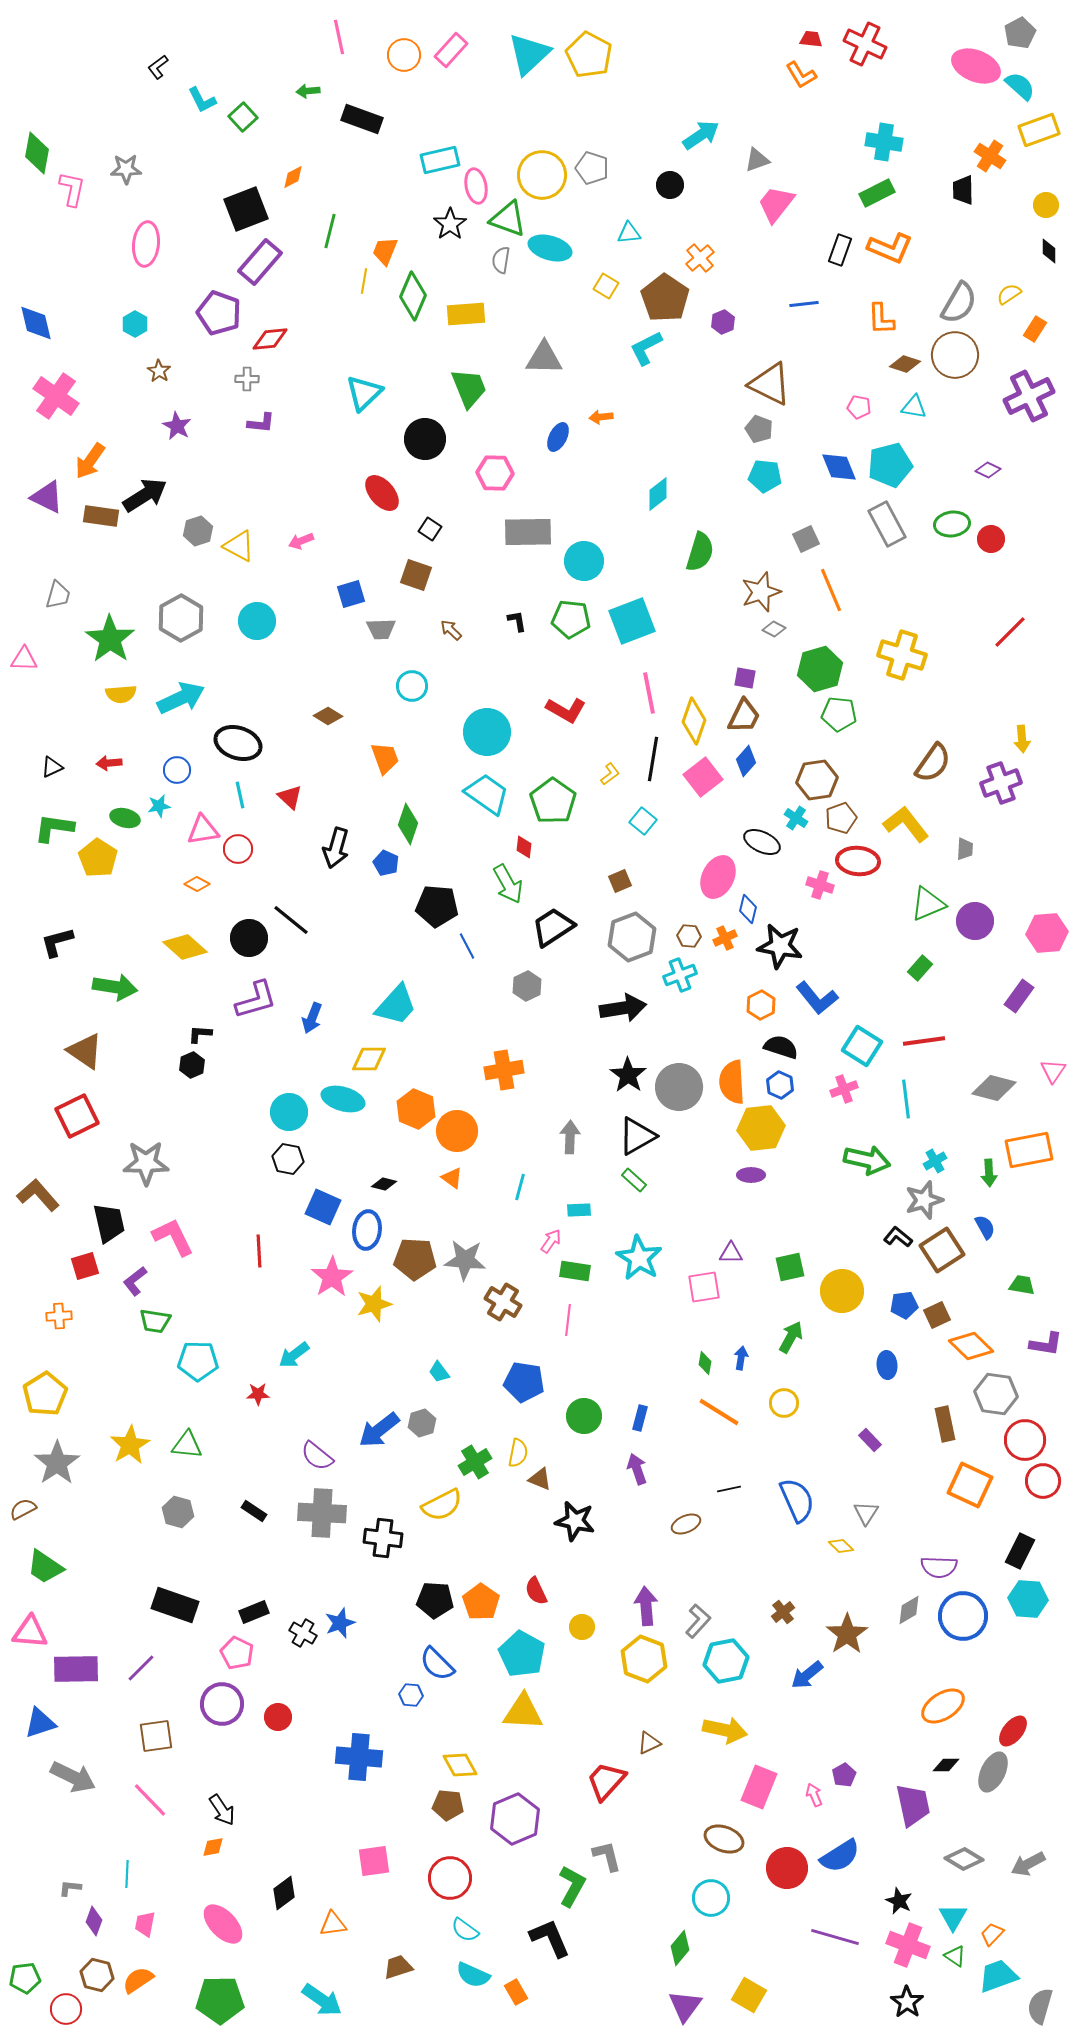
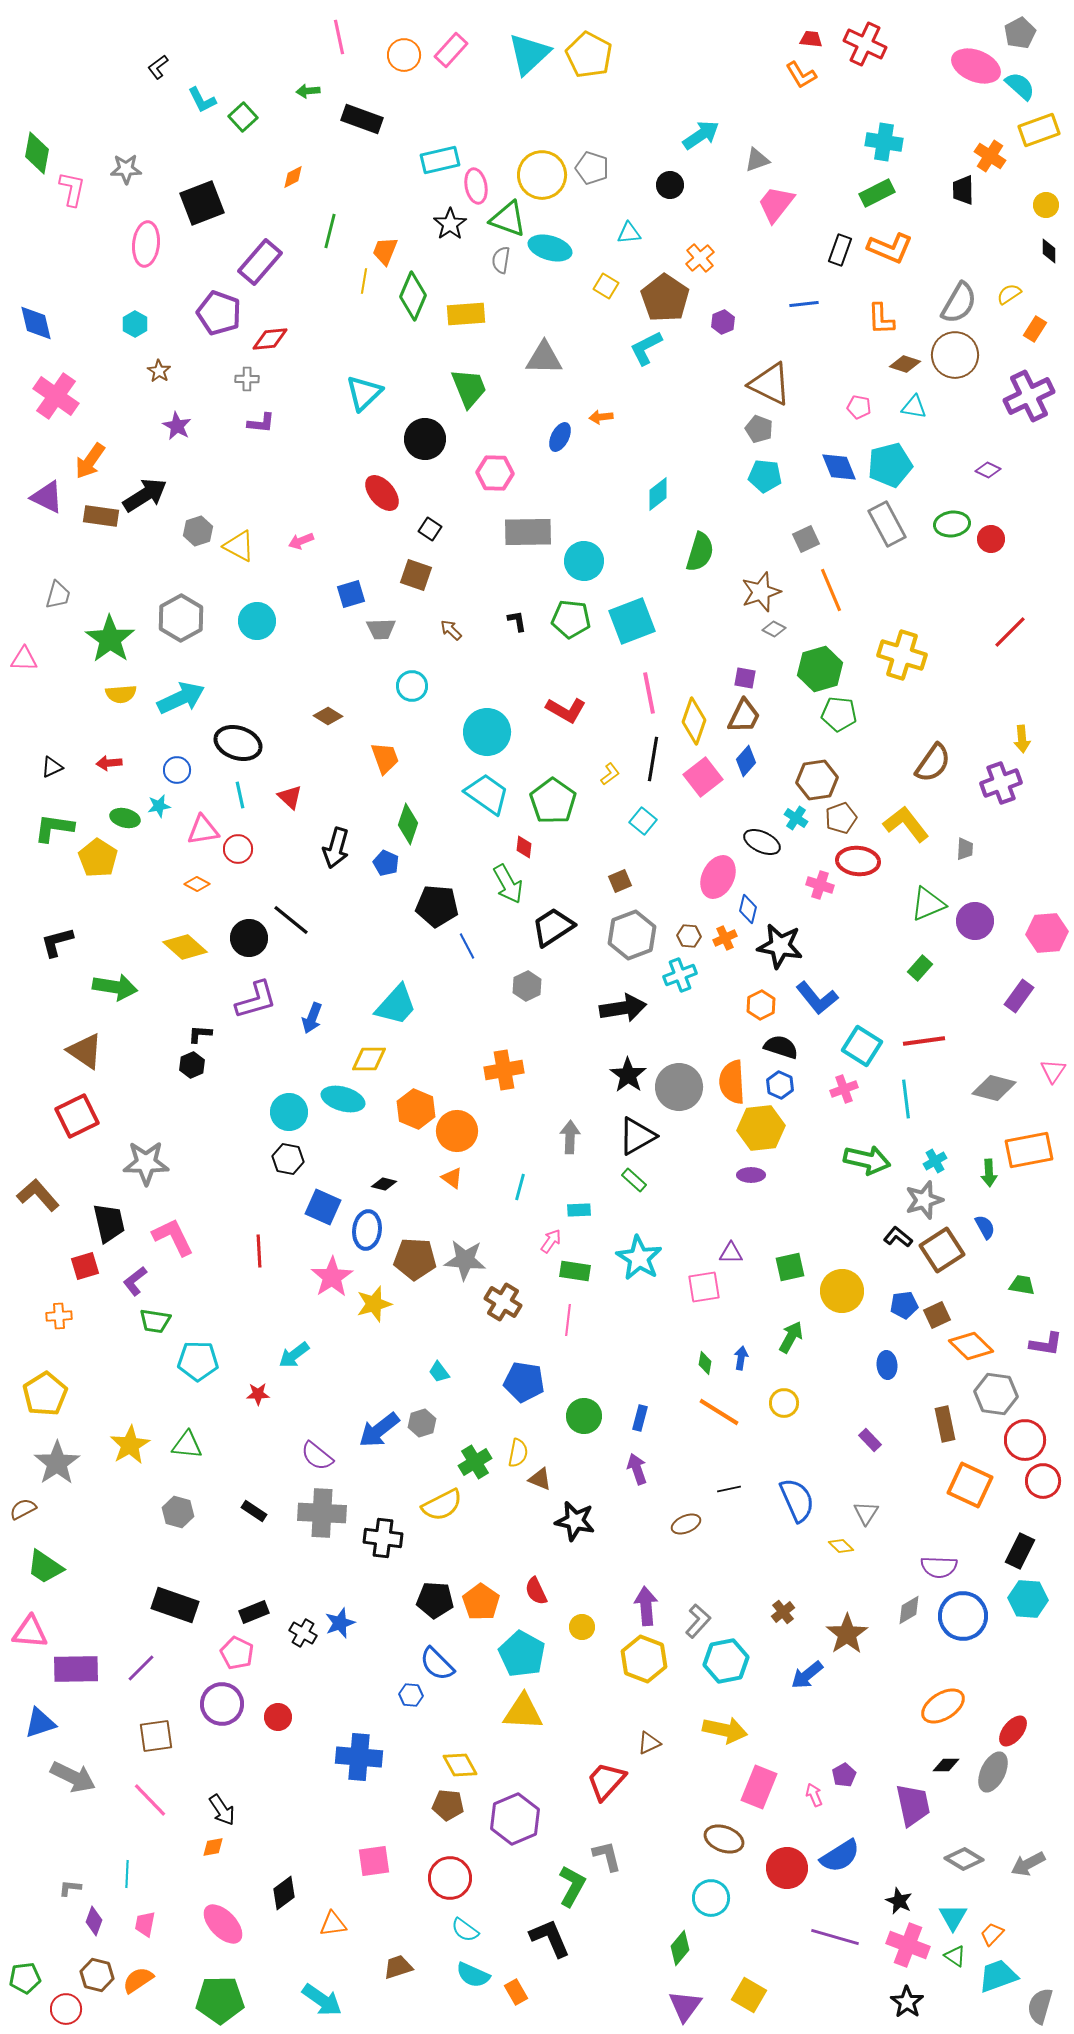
black square at (246, 209): moved 44 px left, 6 px up
blue ellipse at (558, 437): moved 2 px right
gray hexagon at (632, 937): moved 2 px up
